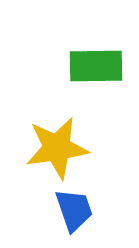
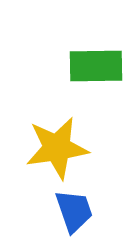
blue trapezoid: moved 1 px down
